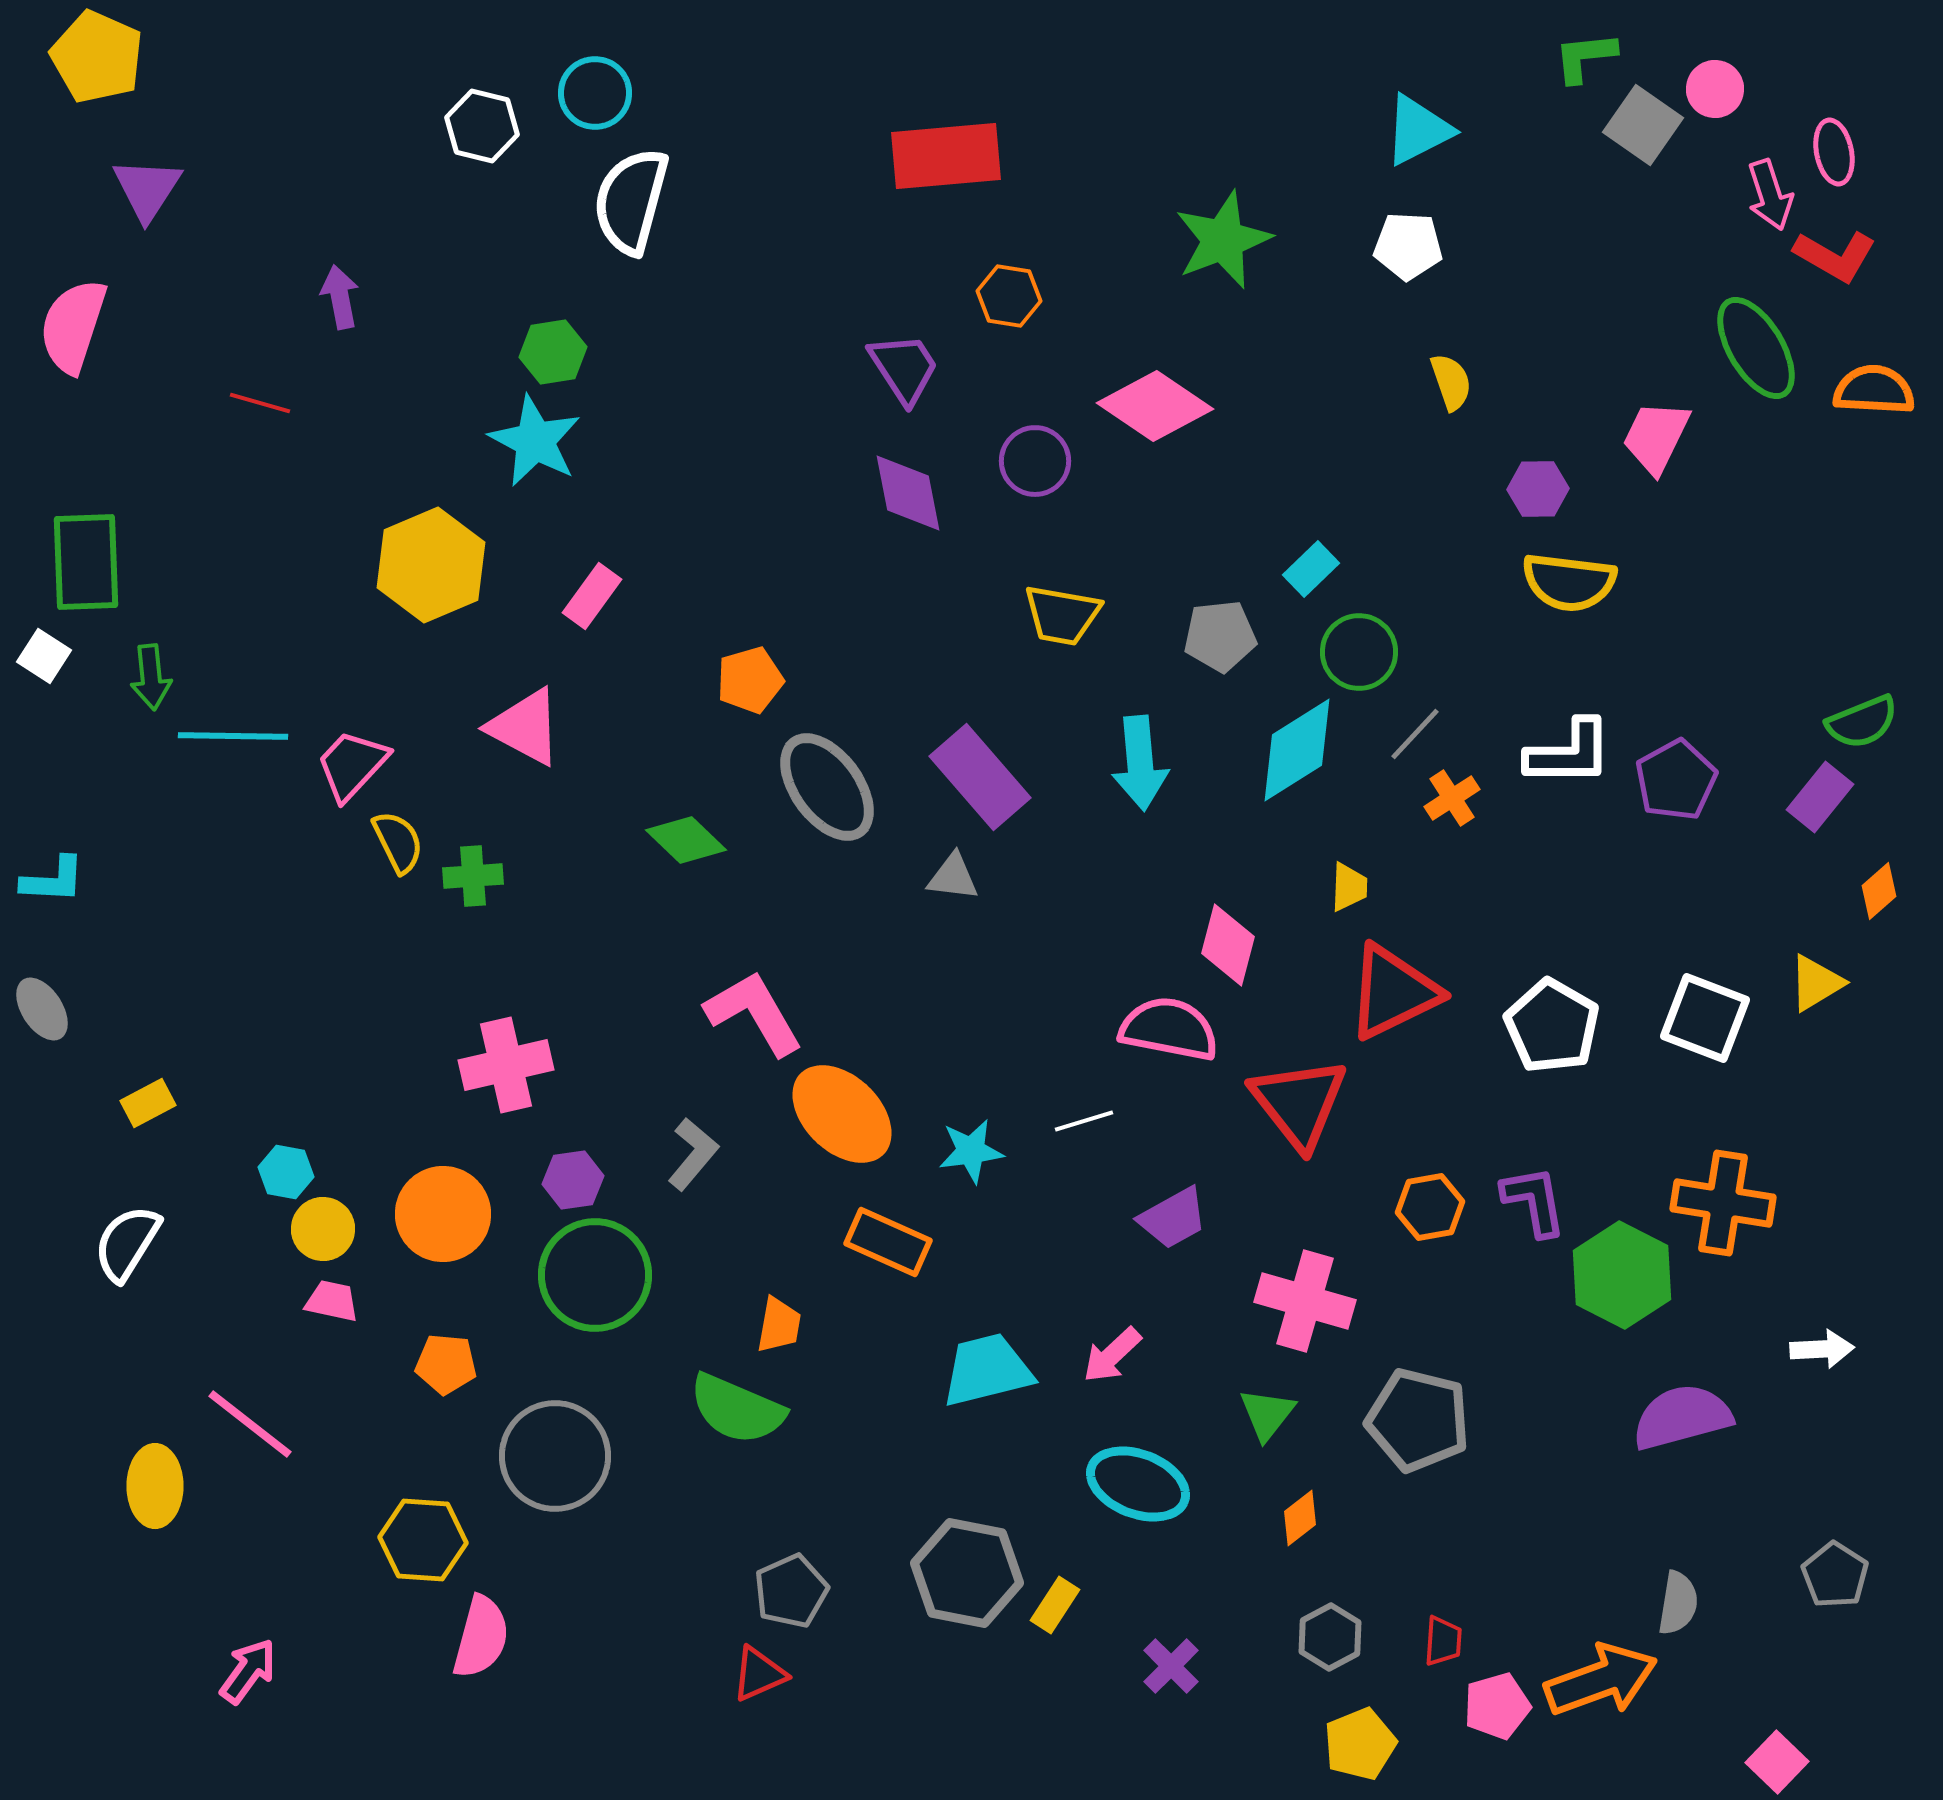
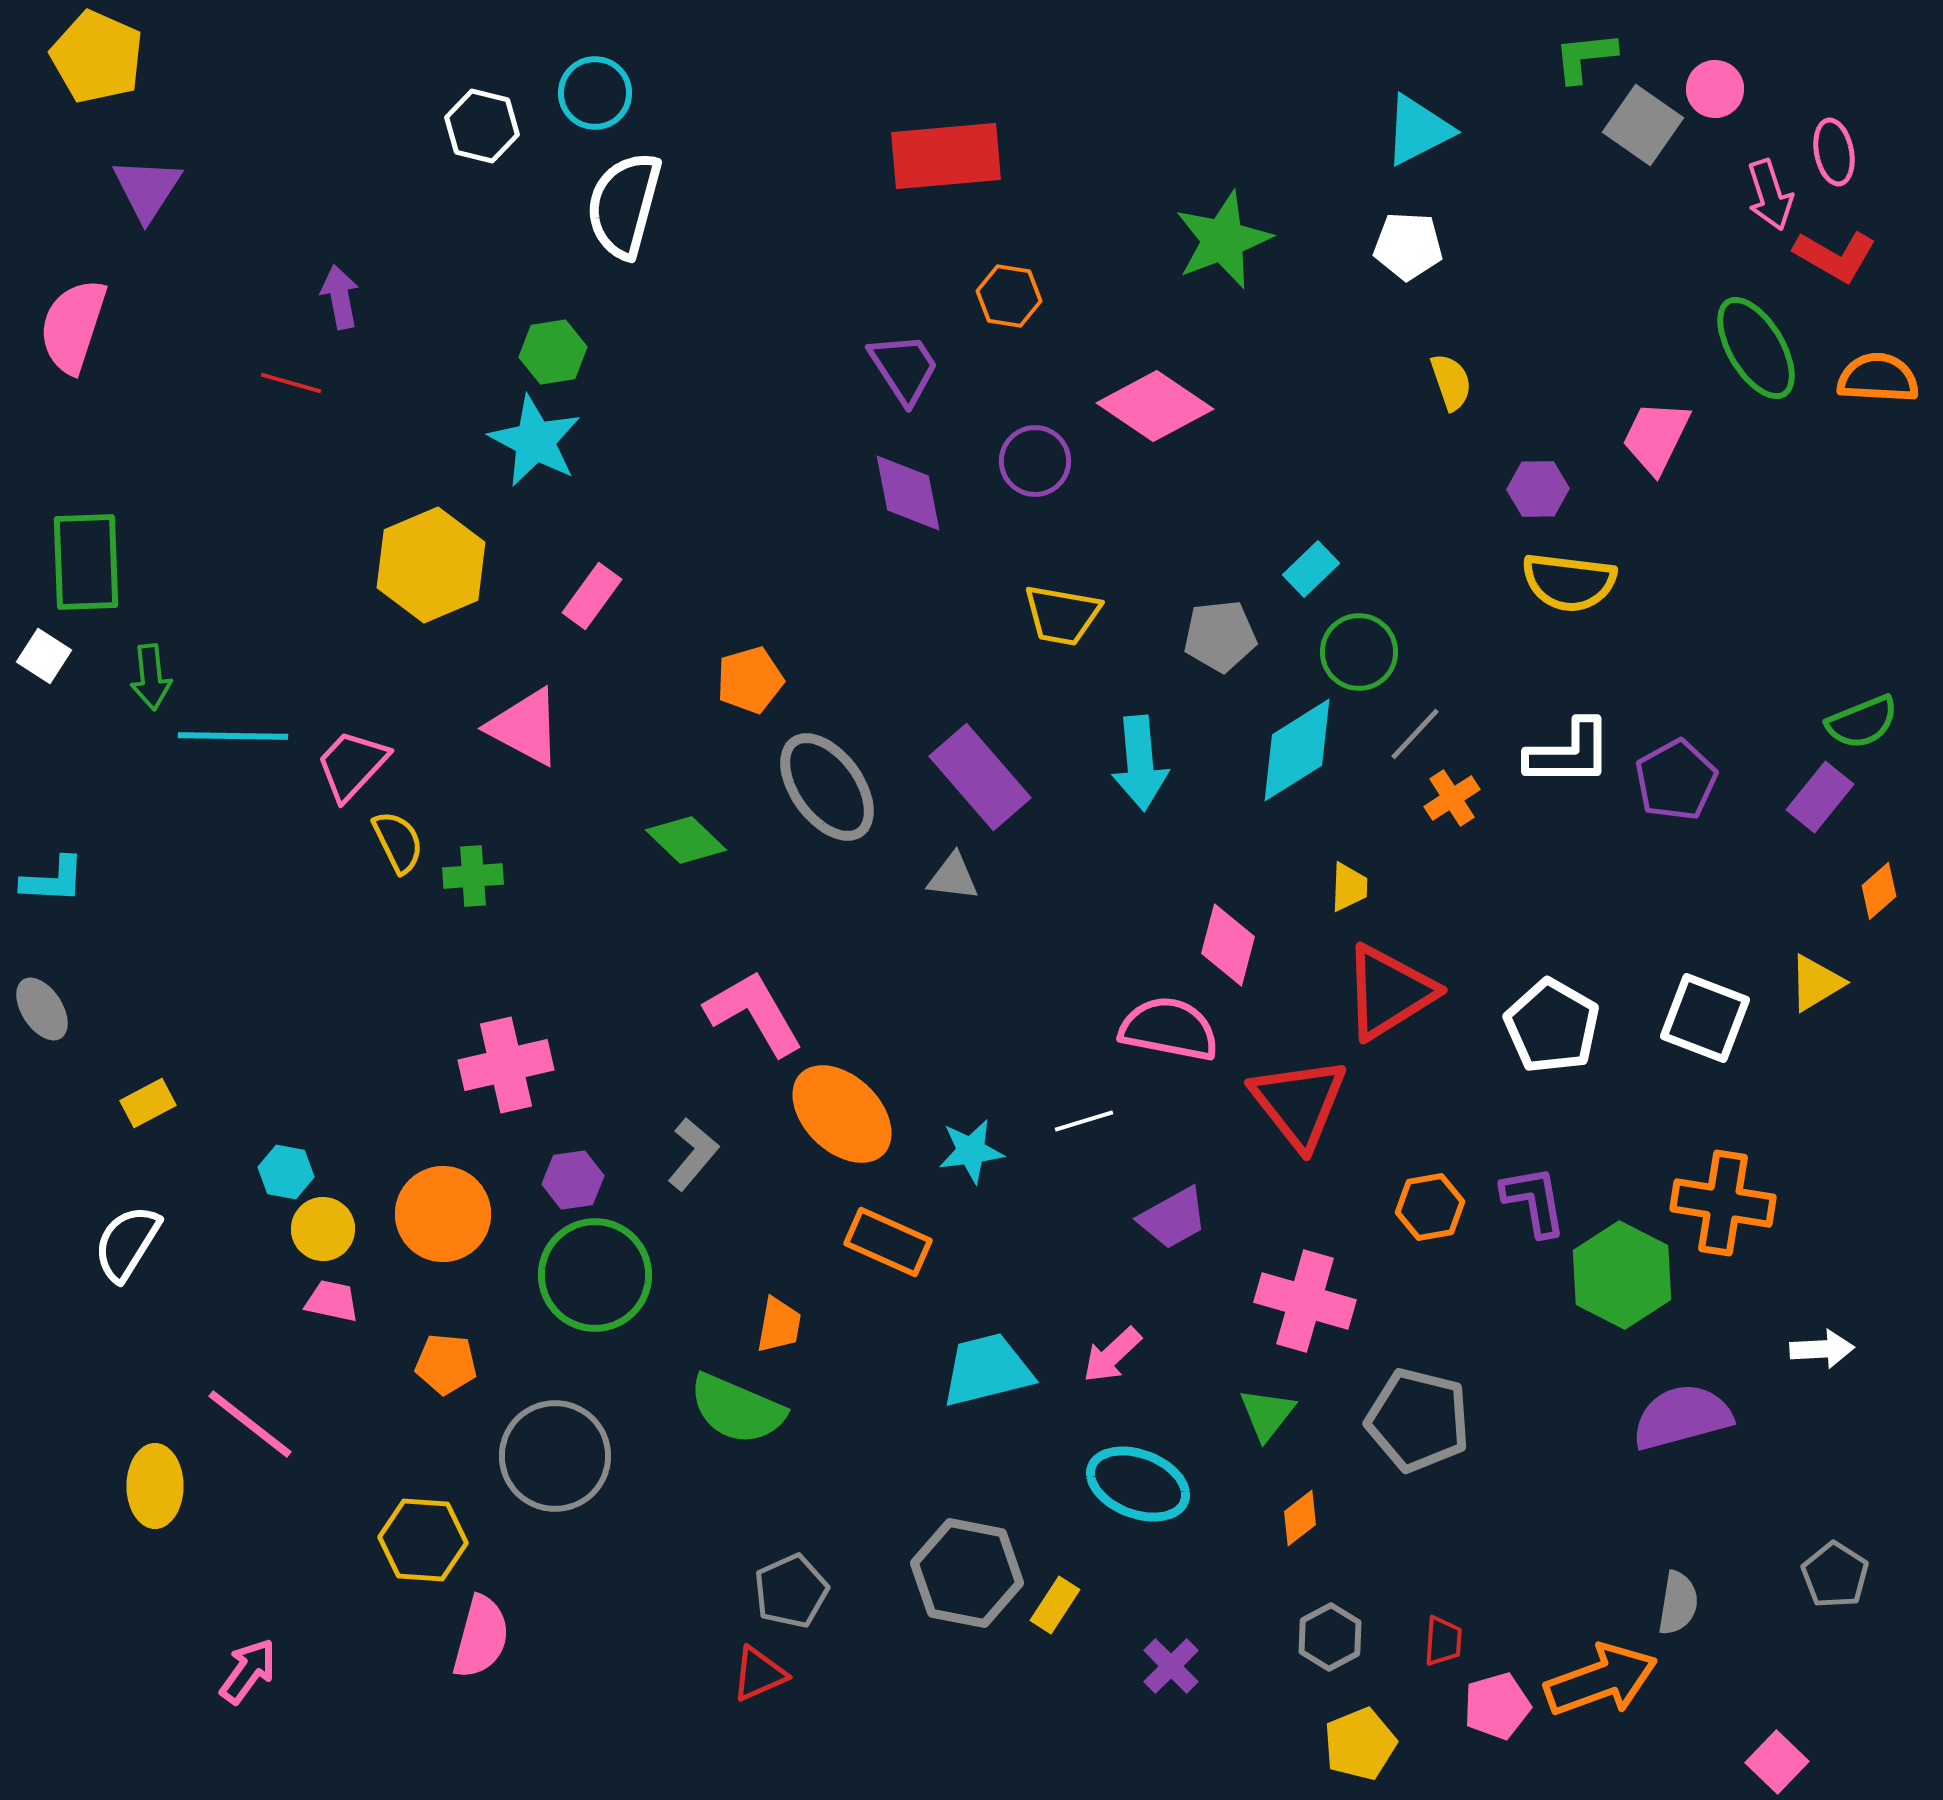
white semicircle at (631, 201): moved 7 px left, 4 px down
orange semicircle at (1874, 390): moved 4 px right, 12 px up
red line at (260, 403): moved 31 px right, 20 px up
red triangle at (1393, 992): moved 4 px left; rotated 6 degrees counterclockwise
